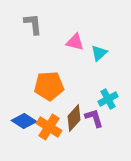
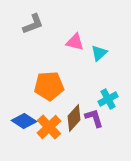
gray L-shape: rotated 75 degrees clockwise
orange cross: rotated 15 degrees clockwise
